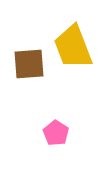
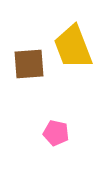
pink pentagon: rotated 20 degrees counterclockwise
